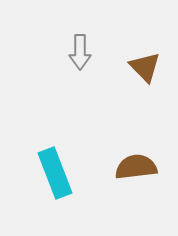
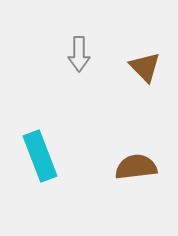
gray arrow: moved 1 px left, 2 px down
cyan rectangle: moved 15 px left, 17 px up
